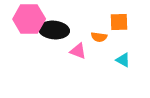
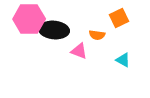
orange square: moved 4 px up; rotated 24 degrees counterclockwise
orange semicircle: moved 2 px left, 2 px up
pink triangle: moved 1 px right
